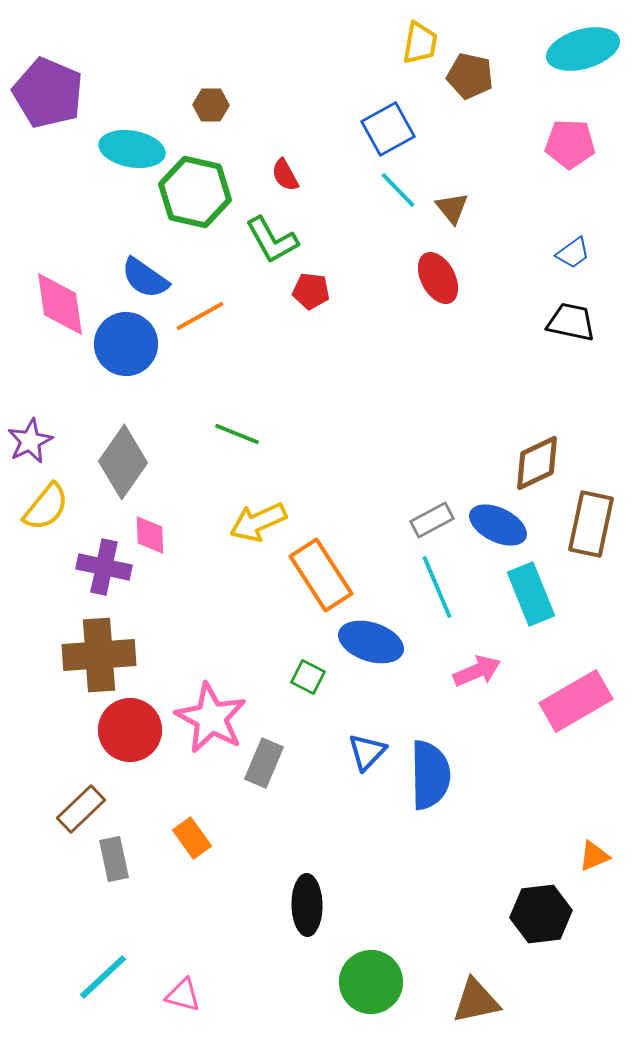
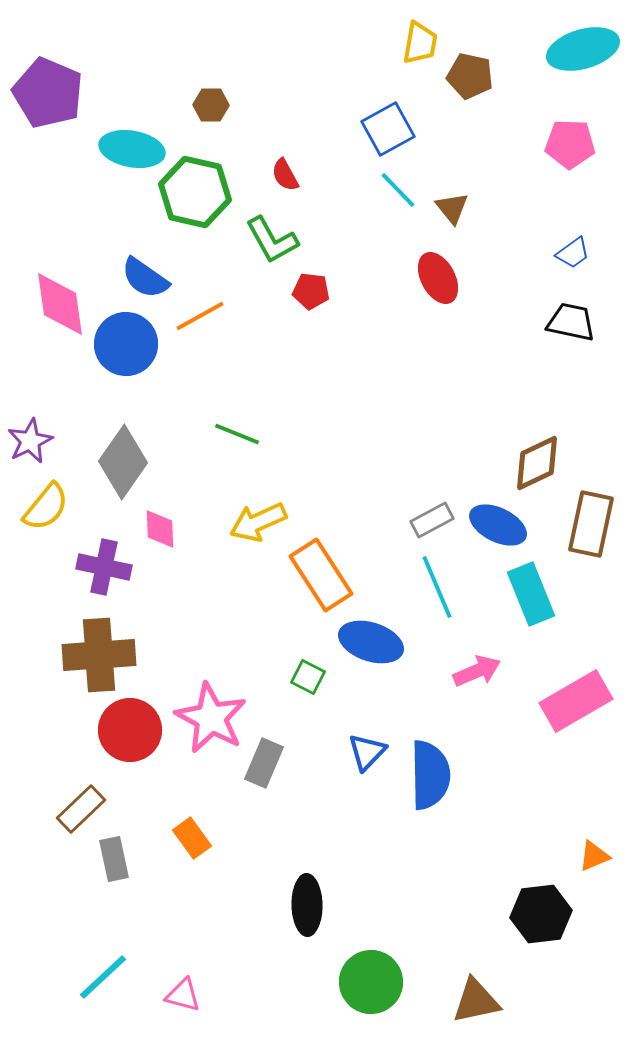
pink diamond at (150, 535): moved 10 px right, 6 px up
